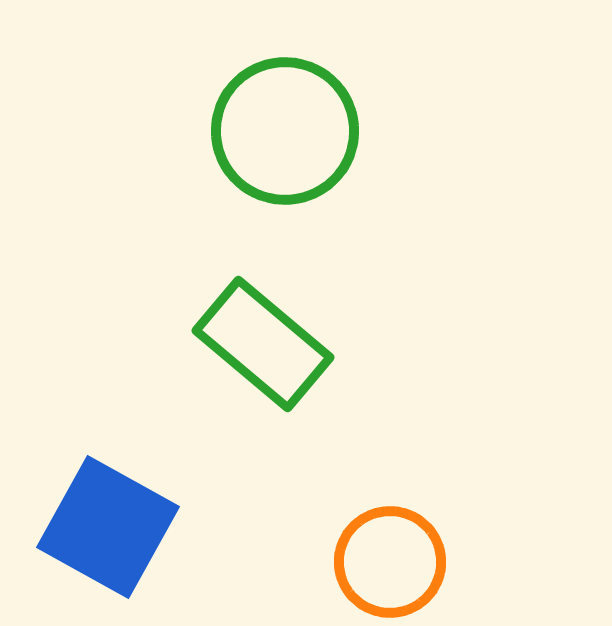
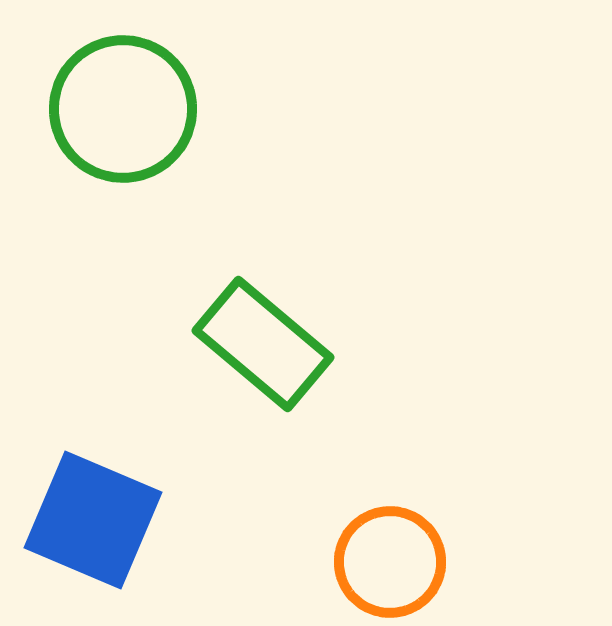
green circle: moved 162 px left, 22 px up
blue square: moved 15 px left, 7 px up; rotated 6 degrees counterclockwise
